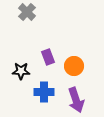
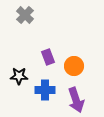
gray cross: moved 2 px left, 3 px down
black star: moved 2 px left, 5 px down
blue cross: moved 1 px right, 2 px up
